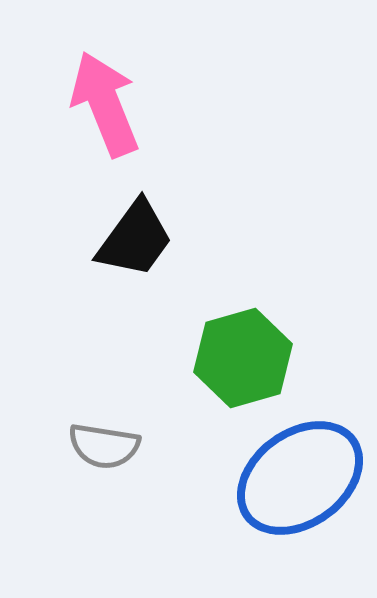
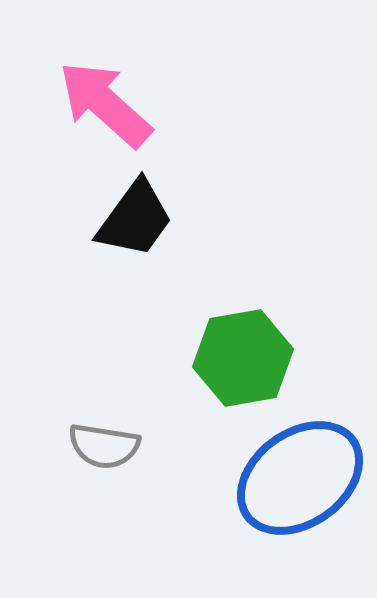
pink arrow: rotated 26 degrees counterclockwise
black trapezoid: moved 20 px up
green hexagon: rotated 6 degrees clockwise
